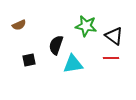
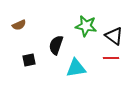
cyan triangle: moved 3 px right, 4 px down
